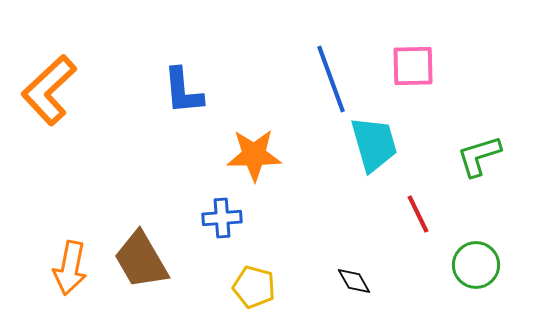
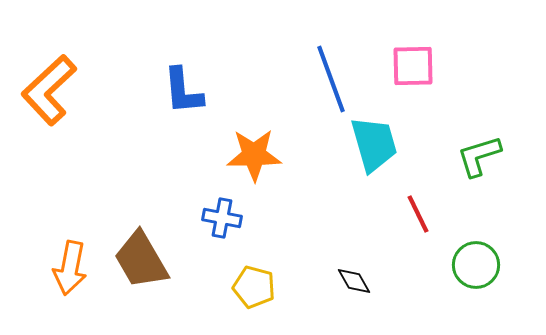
blue cross: rotated 15 degrees clockwise
